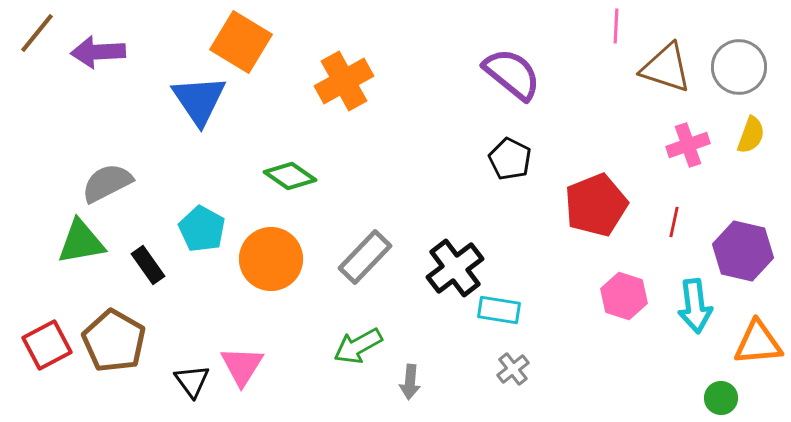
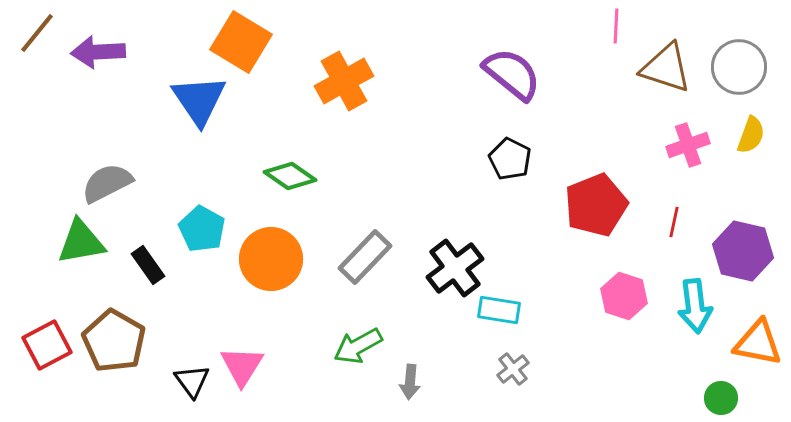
orange triangle: rotated 16 degrees clockwise
